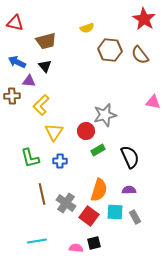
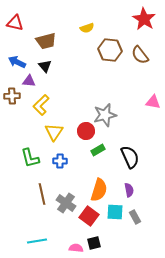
purple semicircle: rotated 80 degrees clockwise
